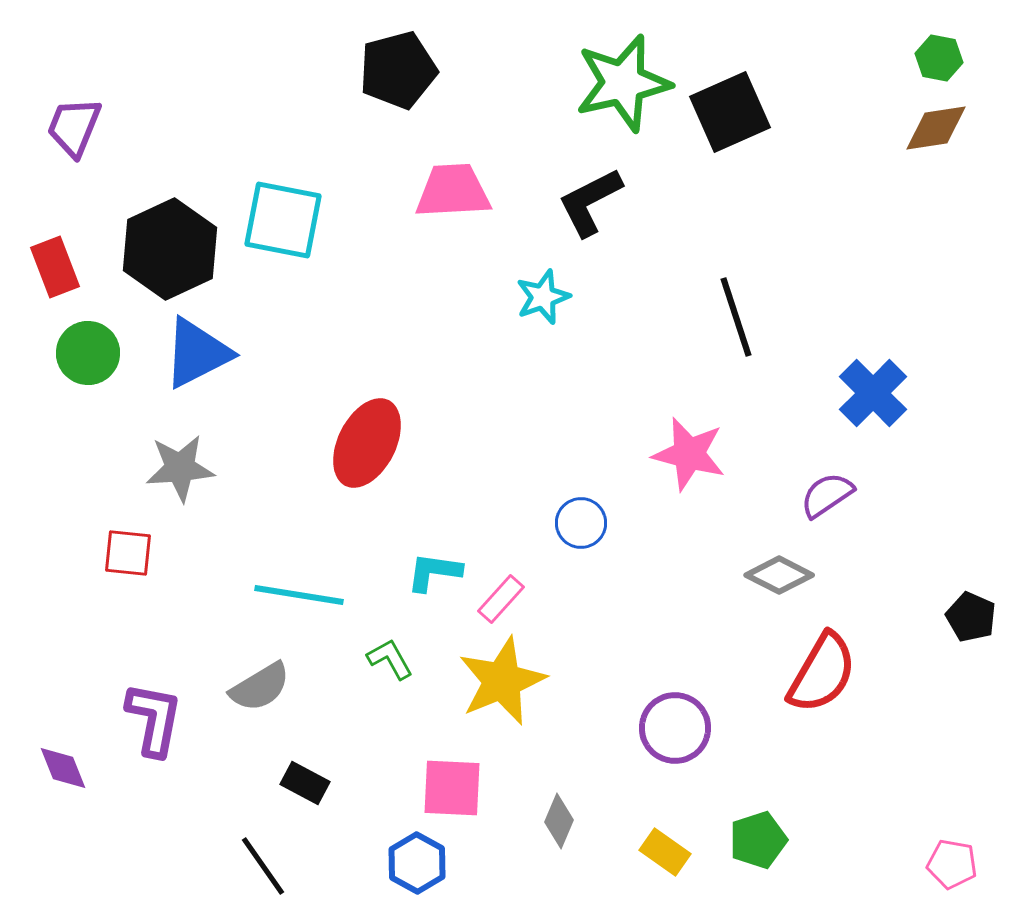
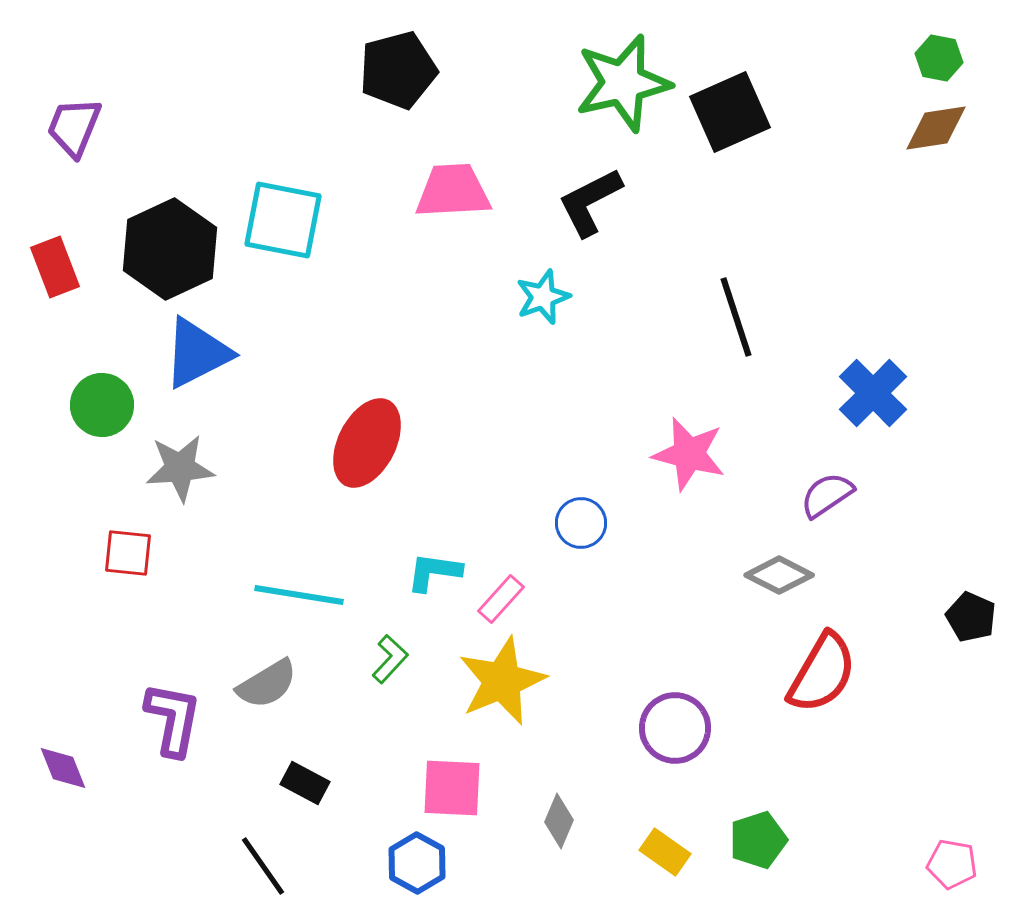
green circle at (88, 353): moved 14 px right, 52 px down
green L-shape at (390, 659): rotated 72 degrees clockwise
gray semicircle at (260, 687): moved 7 px right, 3 px up
purple L-shape at (154, 719): moved 19 px right
